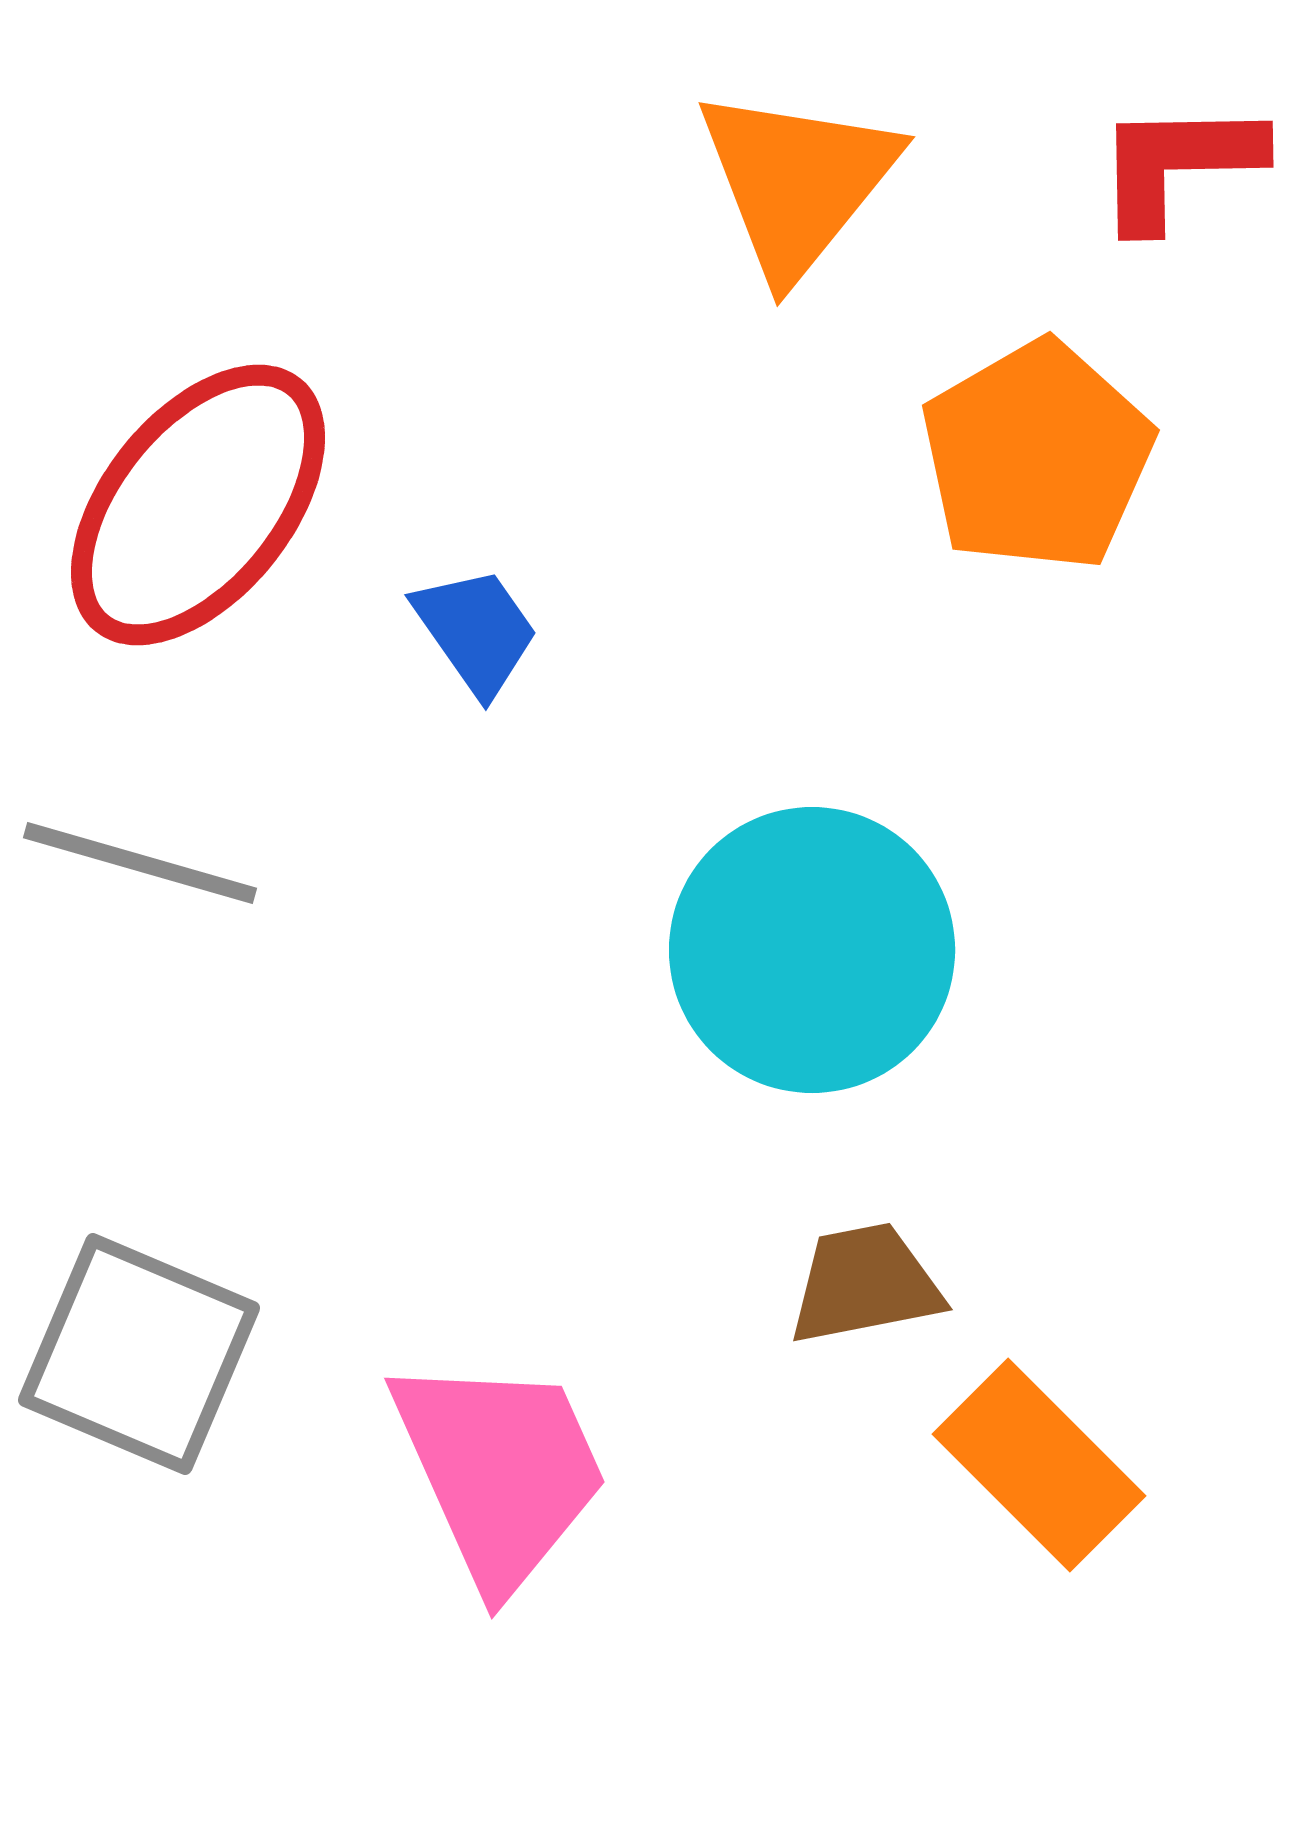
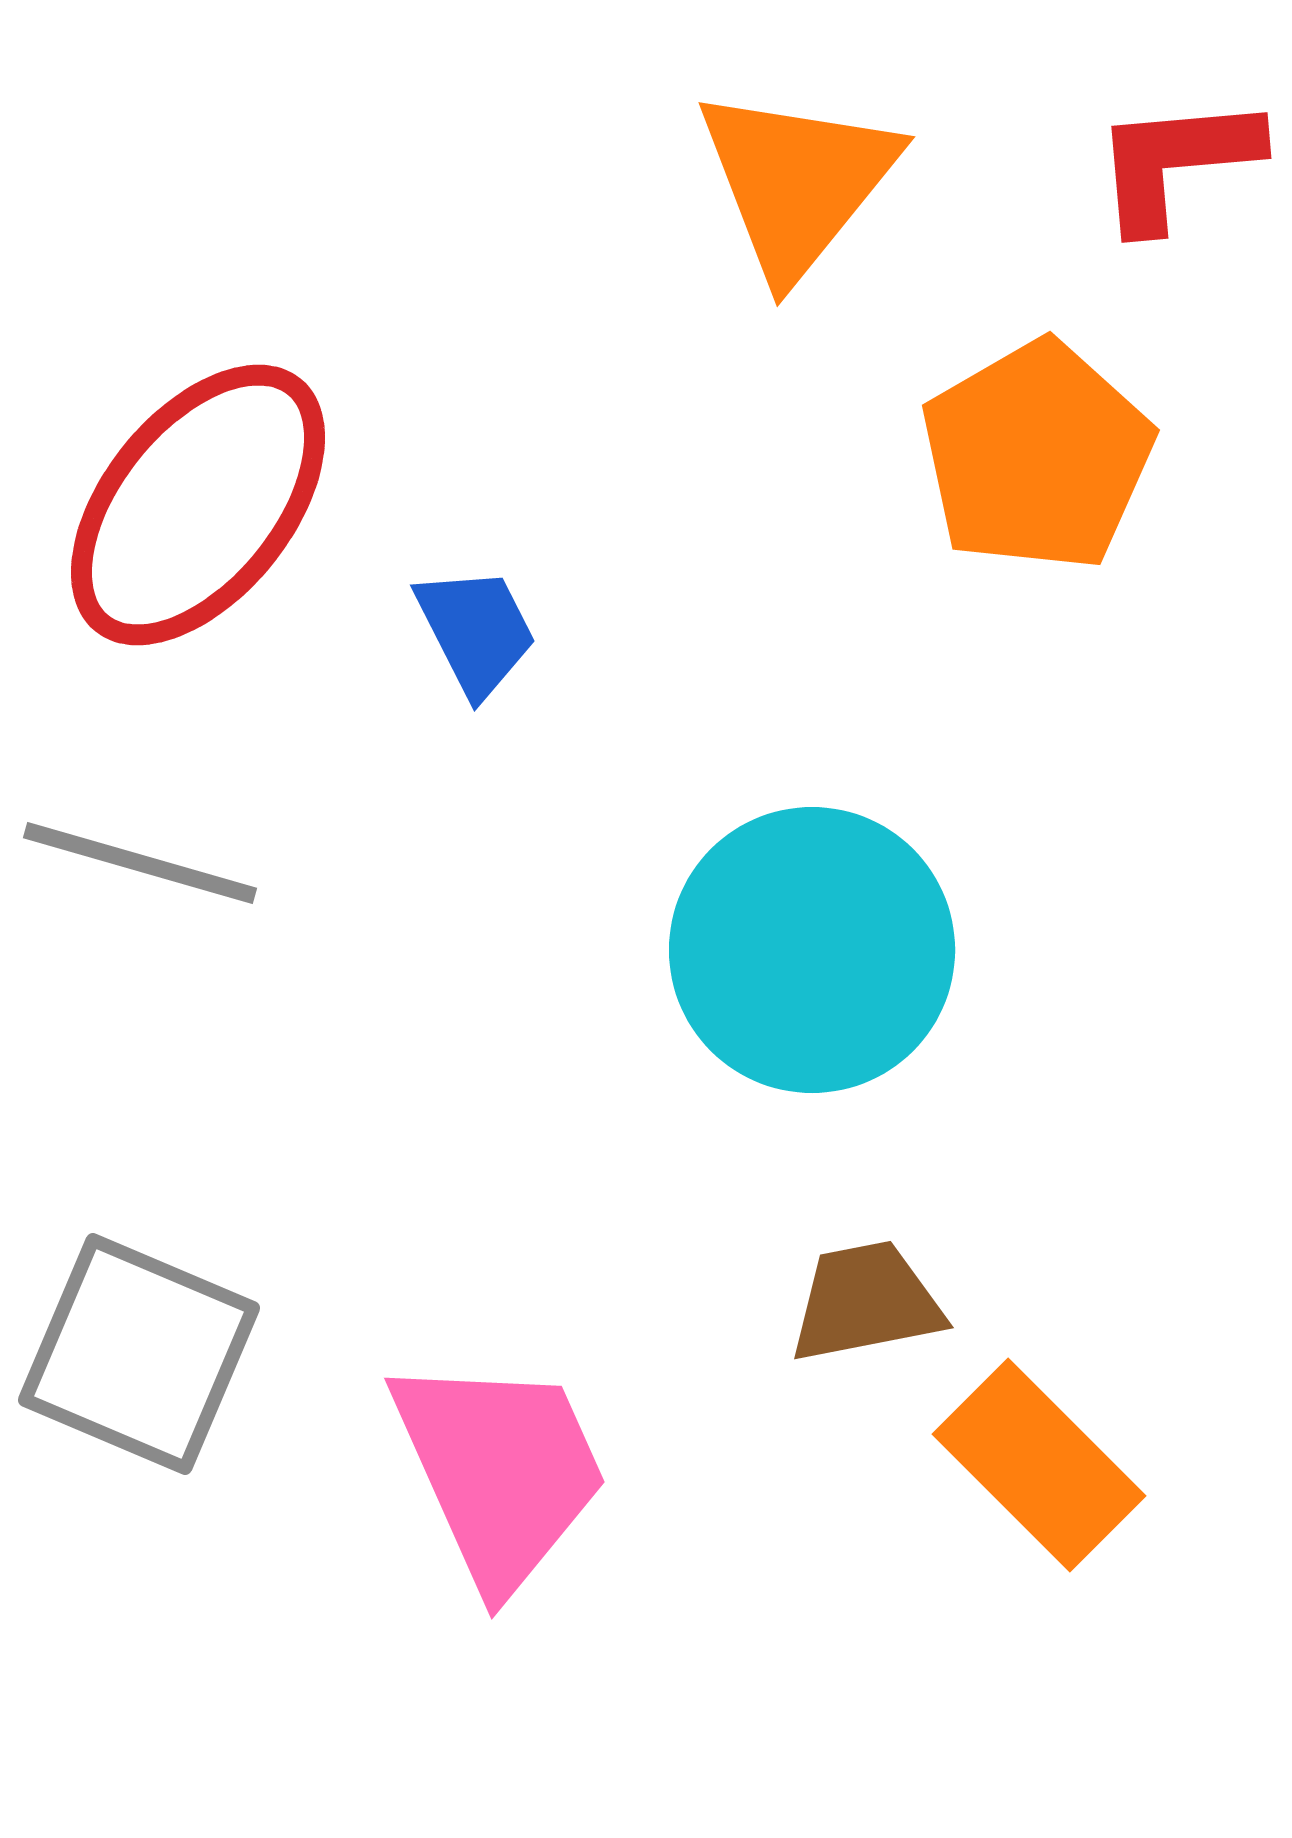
red L-shape: moved 2 px left, 2 px up; rotated 4 degrees counterclockwise
blue trapezoid: rotated 8 degrees clockwise
brown trapezoid: moved 1 px right, 18 px down
